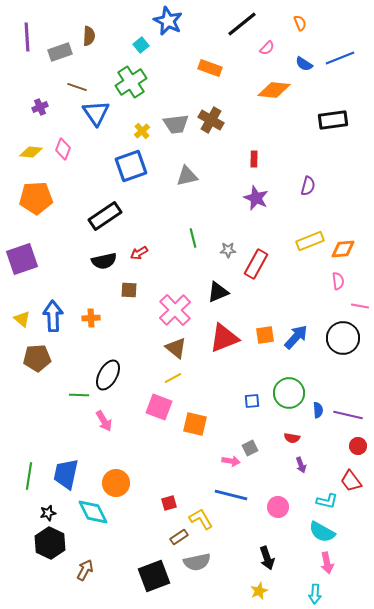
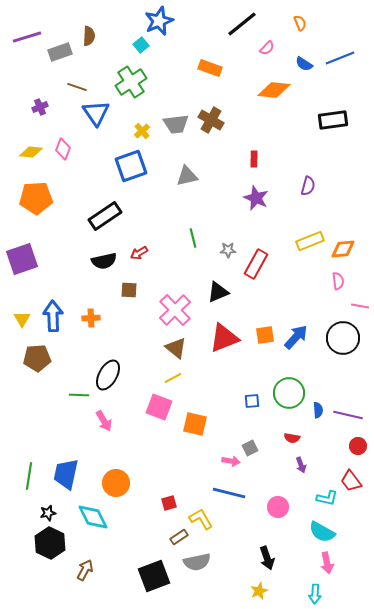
blue star at (168, 21): moved 9 px left; rotated 24 degrees clockwise
purple line at (27, 37): rotated 76 degrees clockwise
yellow triangle at (22, 319): rotated 18 degrees clockwise
blue line at (231, 495): moved 2 px left, 2 px up
cyan L-shape at (327, 501): moved 3 px up
cyan diamond at (93, 512): moved 5 px down
